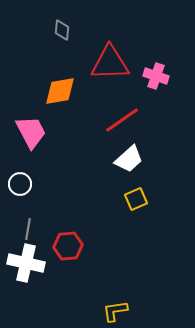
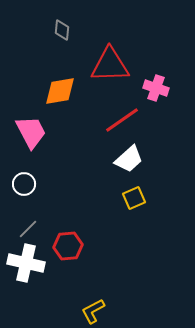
red triangle: moved 2 px down
pink cross: moved 12 px down
white circle: moved 4 px right
yellow square: moved 2 px left, 1 px up
gray line: rotated 35 degrees clockwise
yellow L-shape: moved 22 px left; rotated 20 degrees counterclockwise
